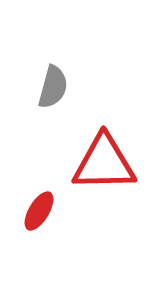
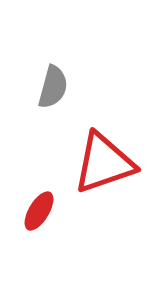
red triangle: rotated 18 degrees counterclockwise
